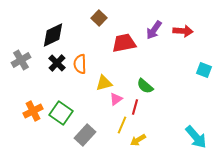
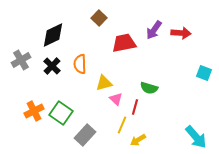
red arrow: moved 2 px left, 2 px down
black cross: moved 5 px left, 3 px down
cyan square: moved 3 px down
green semicircle: moved 4 px right, 2 px down; rotated 24 degrees counterclockwise
pink triangle: rotated 40 degrees counterclockwise
orange cross: moved 1 px right
